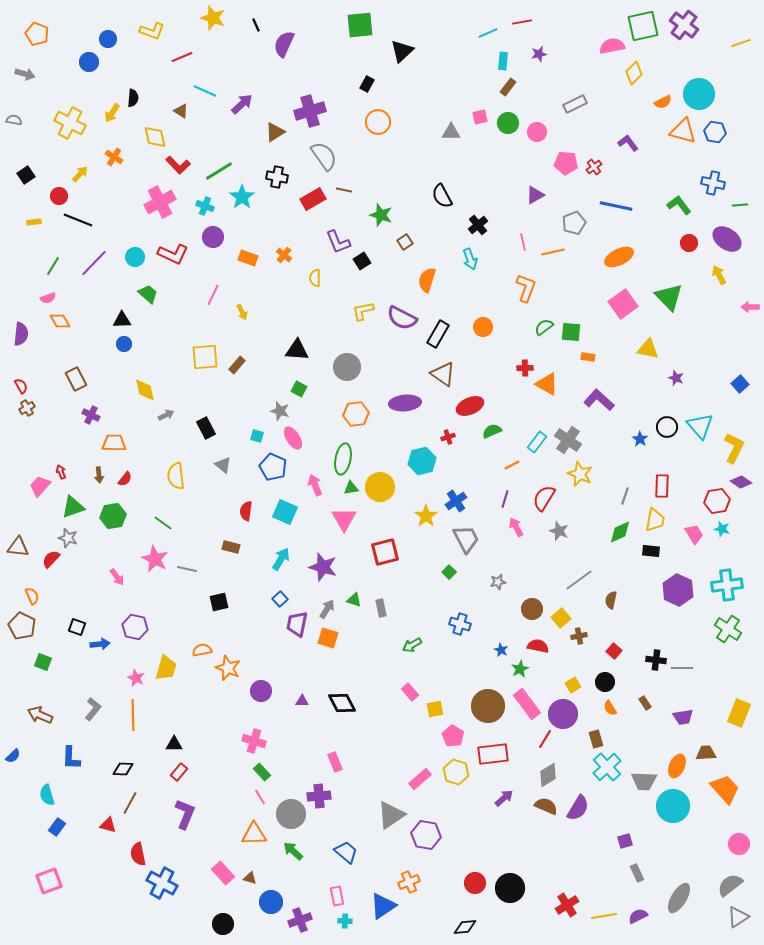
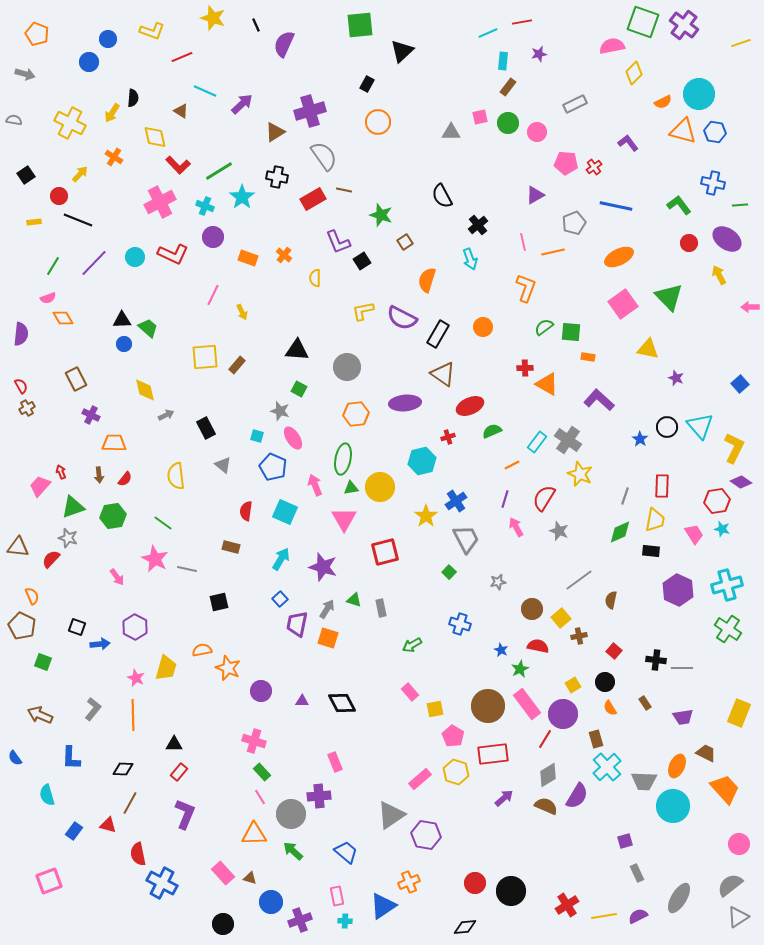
green square at (643, 26): moved 4 px up; rotated 32 degrees clockwise
green trapezoid at (148, 294): moved 34 px down
orange diamond at (60, 321): moved 3 px right, 3 px up
cyan cross at (727, 585): rotated 8 degrees counterclockwise
purple hexagon at (135, 627): rotated 15 degrees clockwise
brown trapezoid at (706, 753): rotated 30 degrees clockwise
blue semicircle at (13, 756): moved 2 px right, 2 px down; rotated 98 degrees clockwise
purple semicircle at (578, 808): moved 1 px left, 12 px up
blue rectangle at (57, 827): moved 17 px right, 4 px down
black circle at (510, 888): moved 1 px right, 3 px down
